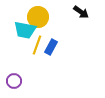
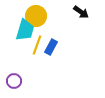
yellow circle: moved 2 px left, 1 px up
cyan trapezoid: rotated 85 degrees counterclockwise
